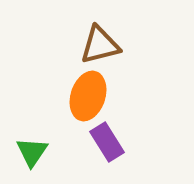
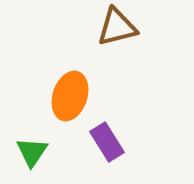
brown triangle: moved 17 px right, 18 px up
orange ellipse: moved 18 px left
